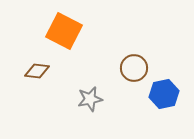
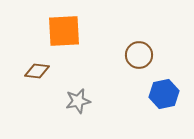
orange square: rotated 30 degrees counterclockwise
brown circle: moved 5 px right, 13 px up
gray star: moved 12 px left, 2 px down
